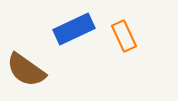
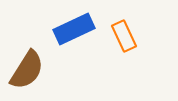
brown semicircle: moved 1 px right; rotated 93 degrees counterclockwise
